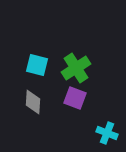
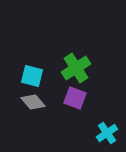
cyan square: moved 5 px left, 11 px down
gray diamond: rotated 45 degrees counterclockwise
cyan cross: rotated 35 degrees clockwise
